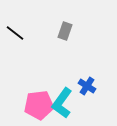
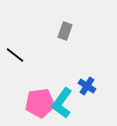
black line: moved 22 px down
pink pentagon: moved 1 px right, 2 px up
